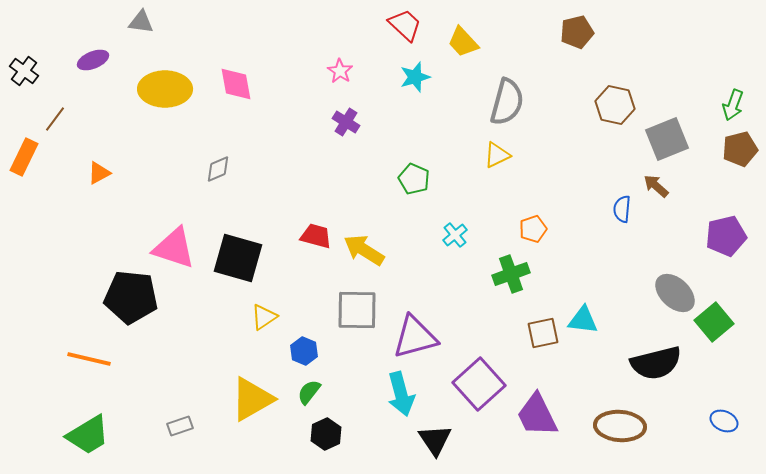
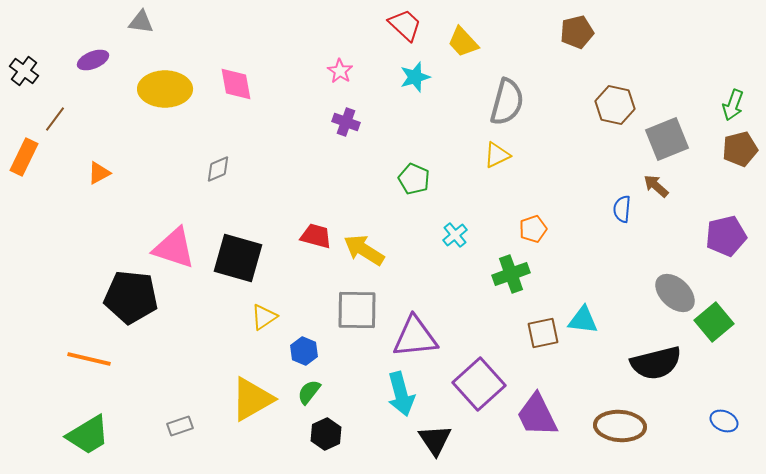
purple cross at (346, 122): rotated 12 degrees counterclockwise
purple triangle at (415, 337): rotated 9 degrees clockwise
